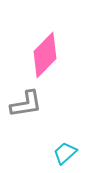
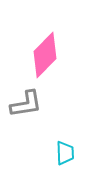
cyan trapezoid: rotated 130 degrees clockwise
